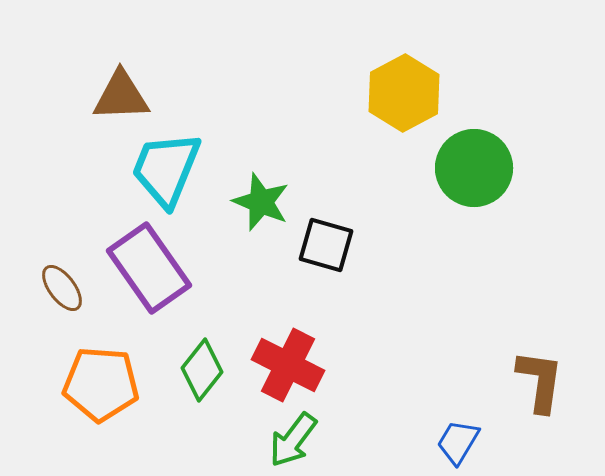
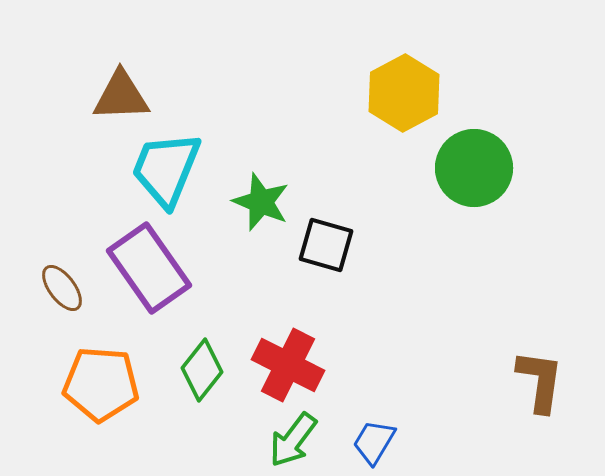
blue trapezoid: moved 84 px left
